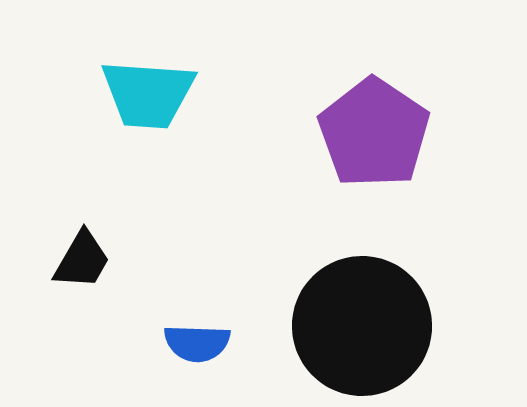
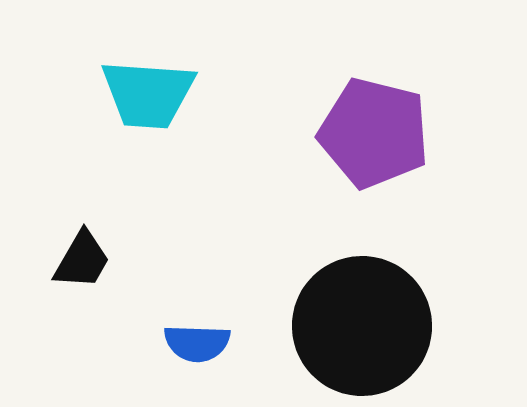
purple pentagon: rotated 20 degrees counterclockwise
